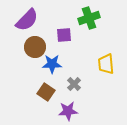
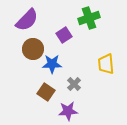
purple square: rotated 28 degrees counterclockwise
brown circle: moved 2 px left, 2 px down
